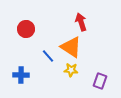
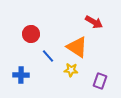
red arrow: moved 13 px right; rotated 138 degrees clockwise
red circle: moved 5 px right, 5 px down
orange triangle: moved 6 px right
